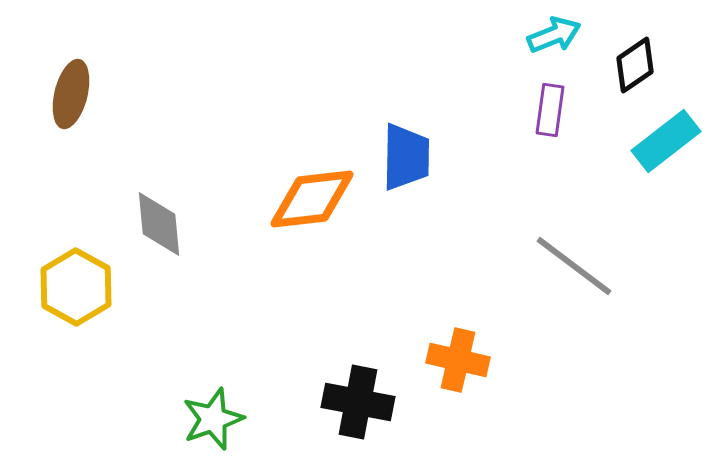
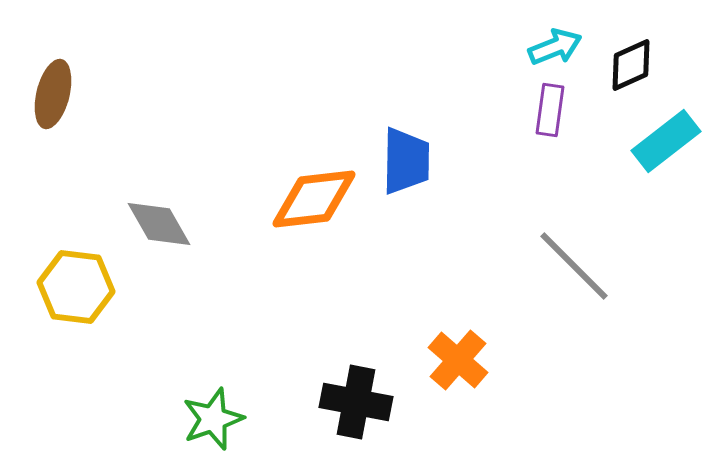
cyan arrow: moved 1 px right, 12 px down
black diamond: moved 4 px left; rotated 10 degrees clockwise
brown ellipse: moved 18 px left
blue trapezoid: moved 4 px down
orange diamond: moved 2 px right
gray diamond: rotated 24 degrees counterclockwise
gray line: rotated 8 degrees clockwise
yellow hexagon: rotated 22 degrees counterclockwise
orange cross: rotated 28 degrees clockwise
black cross: moved 2 px left
